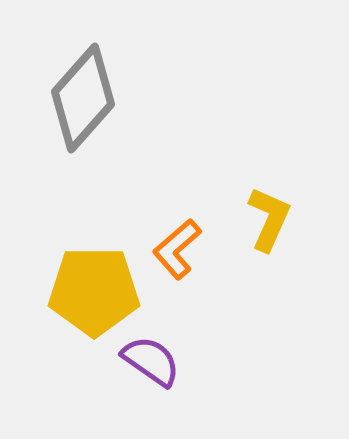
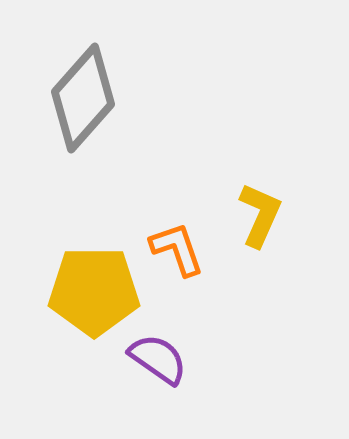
yellow L-shape: moved 9 px left, 4 px up
orange L-shape: rotated 112 degrees clockwise
purple semicircle: moved 7 px right, 2 px up
